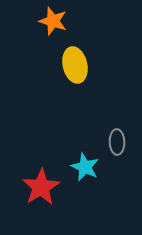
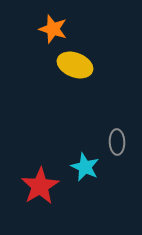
orange star: moved 8 px down
yellow ellipse: rotated 56 degrees counterclockwise
red star: moved 1 px left, 1 px up
